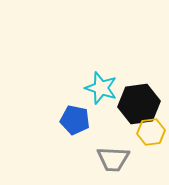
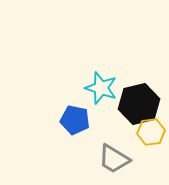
black hexagon: rotated 6 degrees counterclockwise
gray trapezoid: moved 1 px right; rotated 28 degrees clockwise
